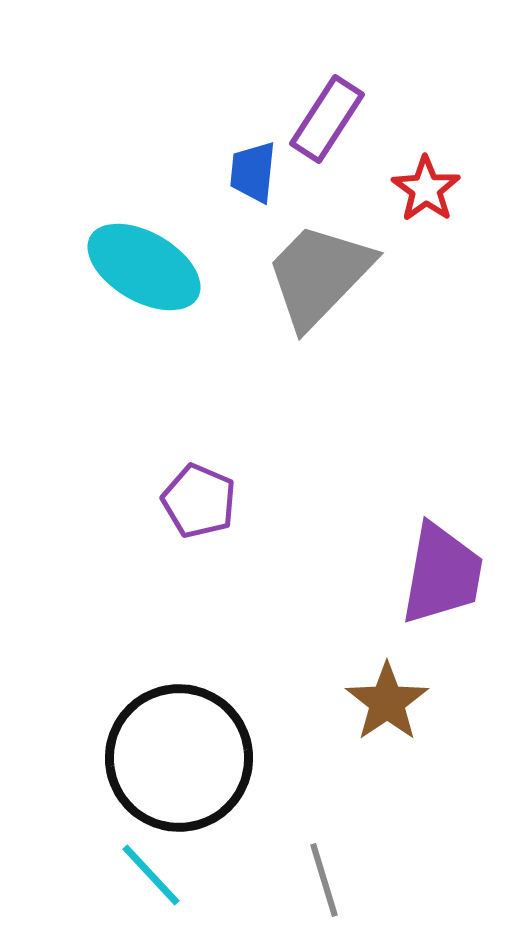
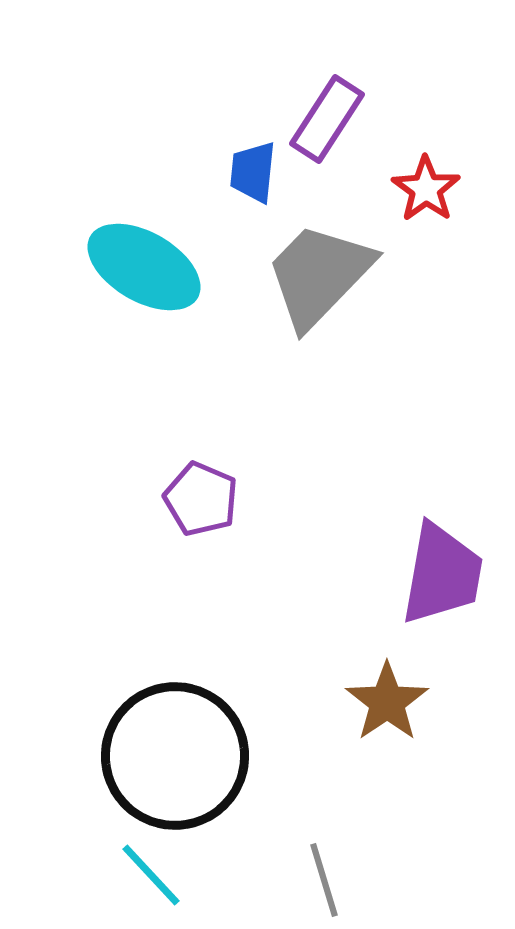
purple pentagon: moved 2 px right, 2 px up
black circle: moved 4 px left, 2 px up
